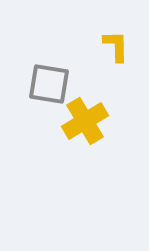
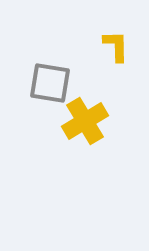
gray square: moved 1 px right, 1 px up
